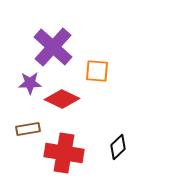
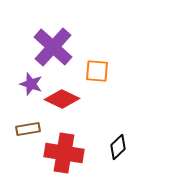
purple star: moved 1 px right, 1 px down; rotated 20 degrees clockwise
